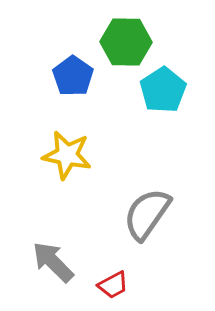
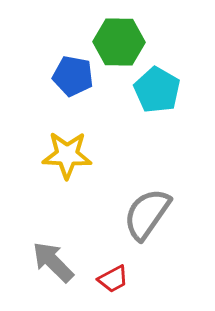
green hexagon: moved 7 px left
blue pentagon: rotated 24 degrees counterclockwise
cyan pentagon: moved 6 px left; rotated 9 degrees counterclockwise
yellow star: rotated 9 degrees counterclockwise
red trapezoid: moved 6 px up
